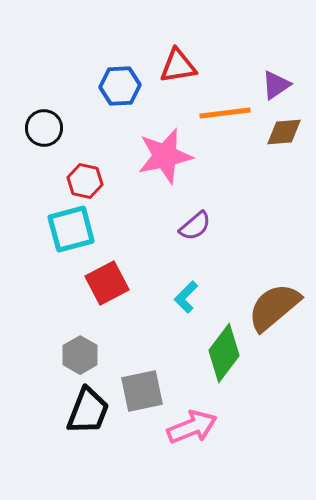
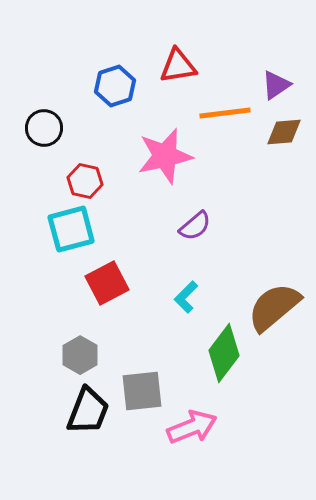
blue hexagon: moved 5 px left; rotated 15 degrees counterclockwise
gray square: rotated 6 degrees clockwise
